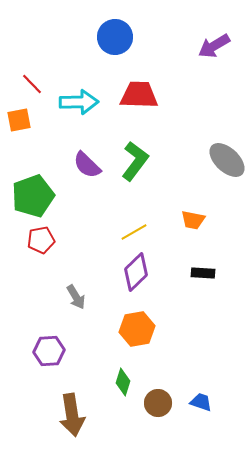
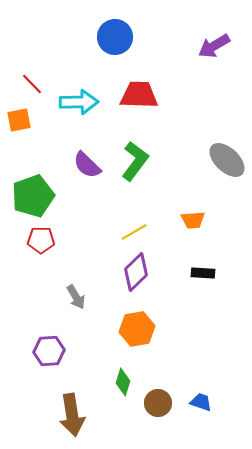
orange trapezoid: rotated 15 degrees counterclockwise
red pentagon: rotated 12 degrees clockwise
